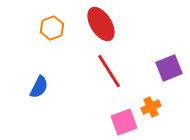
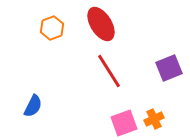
blue semicircle: moved 6 px left, 19 px down
orange cross: moved 3 px right, 12 px down
pink square: moved 1 px down
